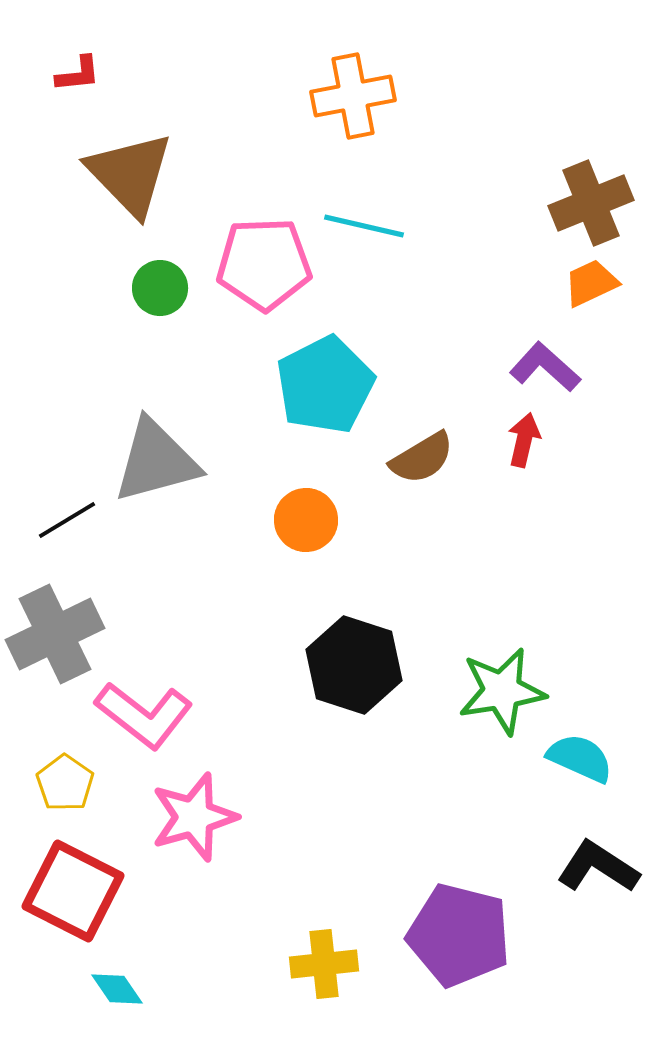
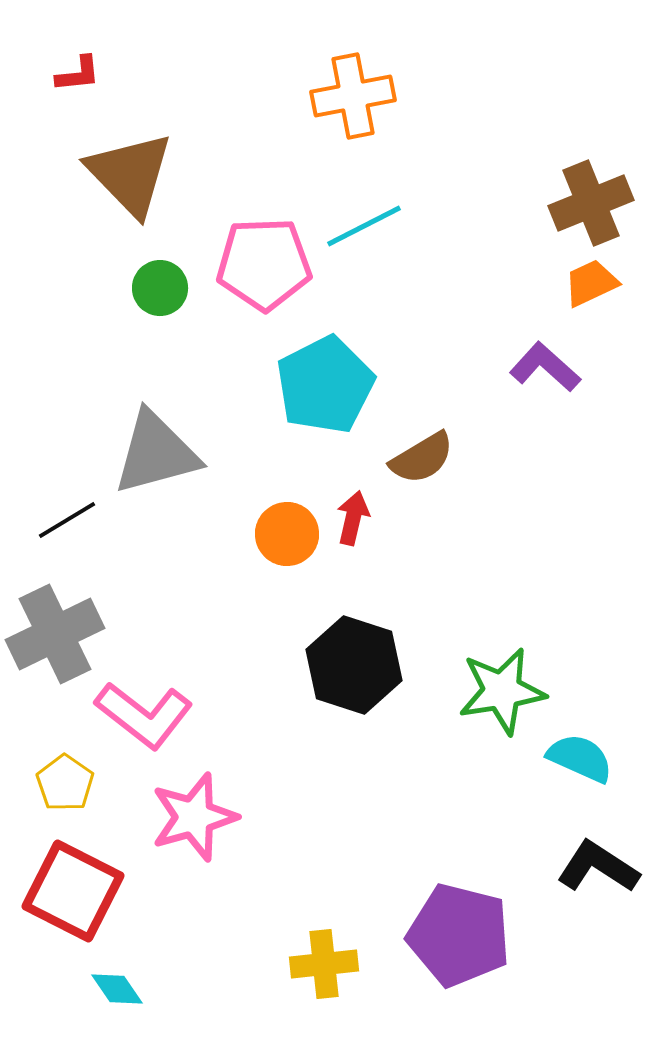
cyan line: rotated 40 degrees counterclockwise
red arrow: moved 171 px left, 78 px down
gray triangle: moved 8 px up
orange circle: moved 19 px left, 14 px down
